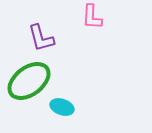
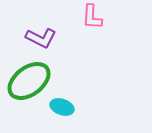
purple L-shape: rotated 48 degrees counterclockwise
